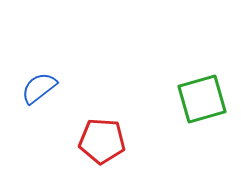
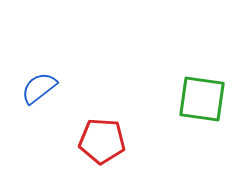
green square: rotated 24 degrees clockwise
